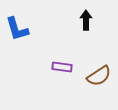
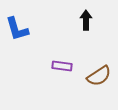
purple rectangle: moved 1 px up
